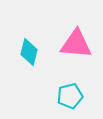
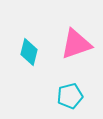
pink triangle: rotated 24 degrees counterclockwise
